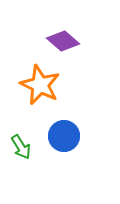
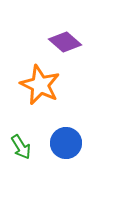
purple diamond: moved 2 px right, 1 px down
blue circle: moved 2 px right, 7 px down
